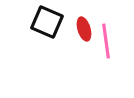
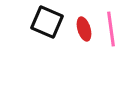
pink line: moved 5 px right, 12 px up
